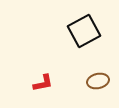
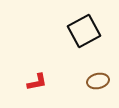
red L-shape: moved 6 px left, 1 px up
